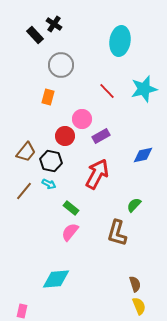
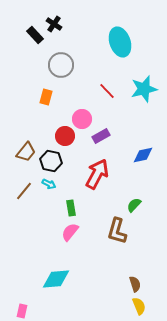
cyan ellipse: moved 1 px down; rotated 28 degrees counterclockwise
orange rectangle: moved 2 px left
green rectangle: rotated 42 degrees clockwise
brown L-shape: moved 2 px up
